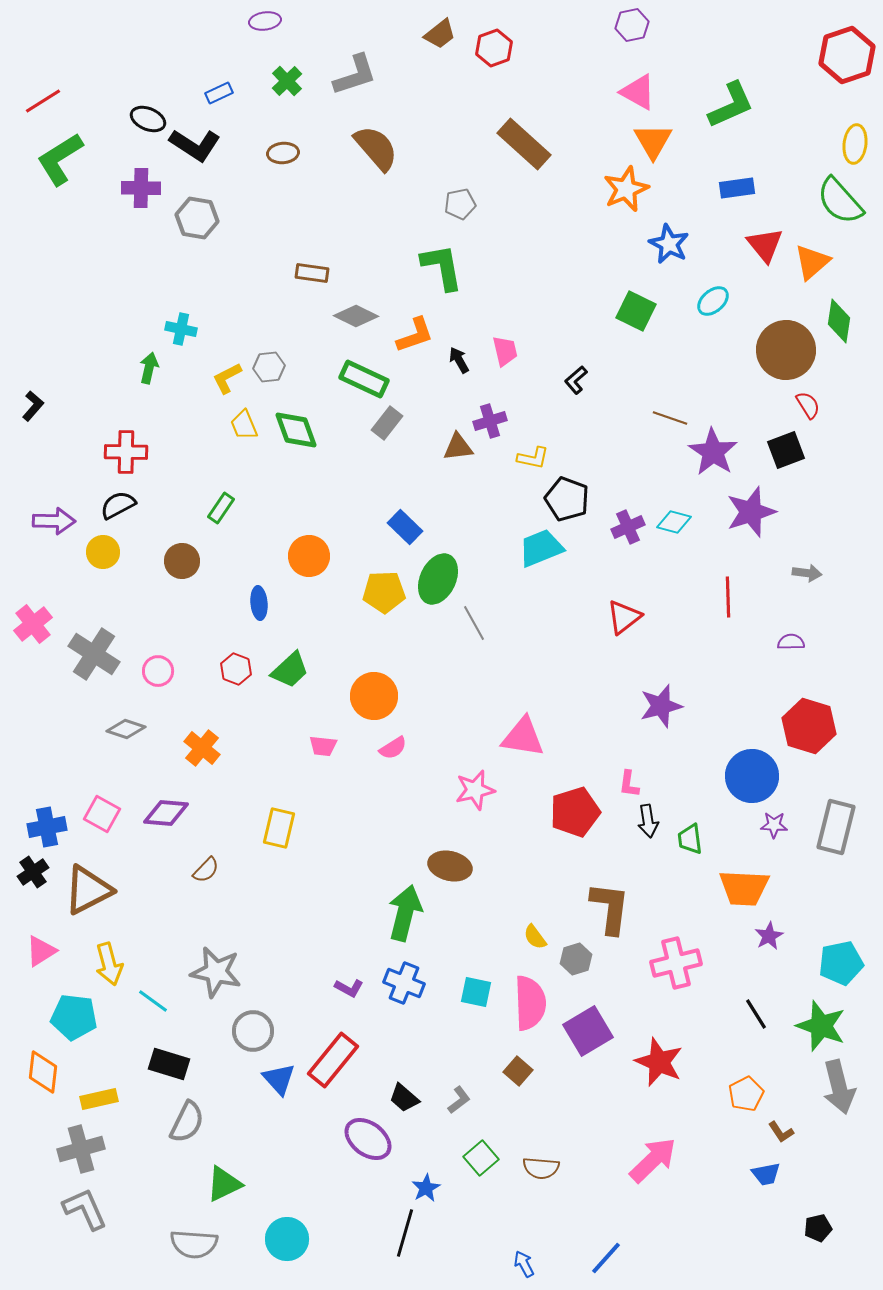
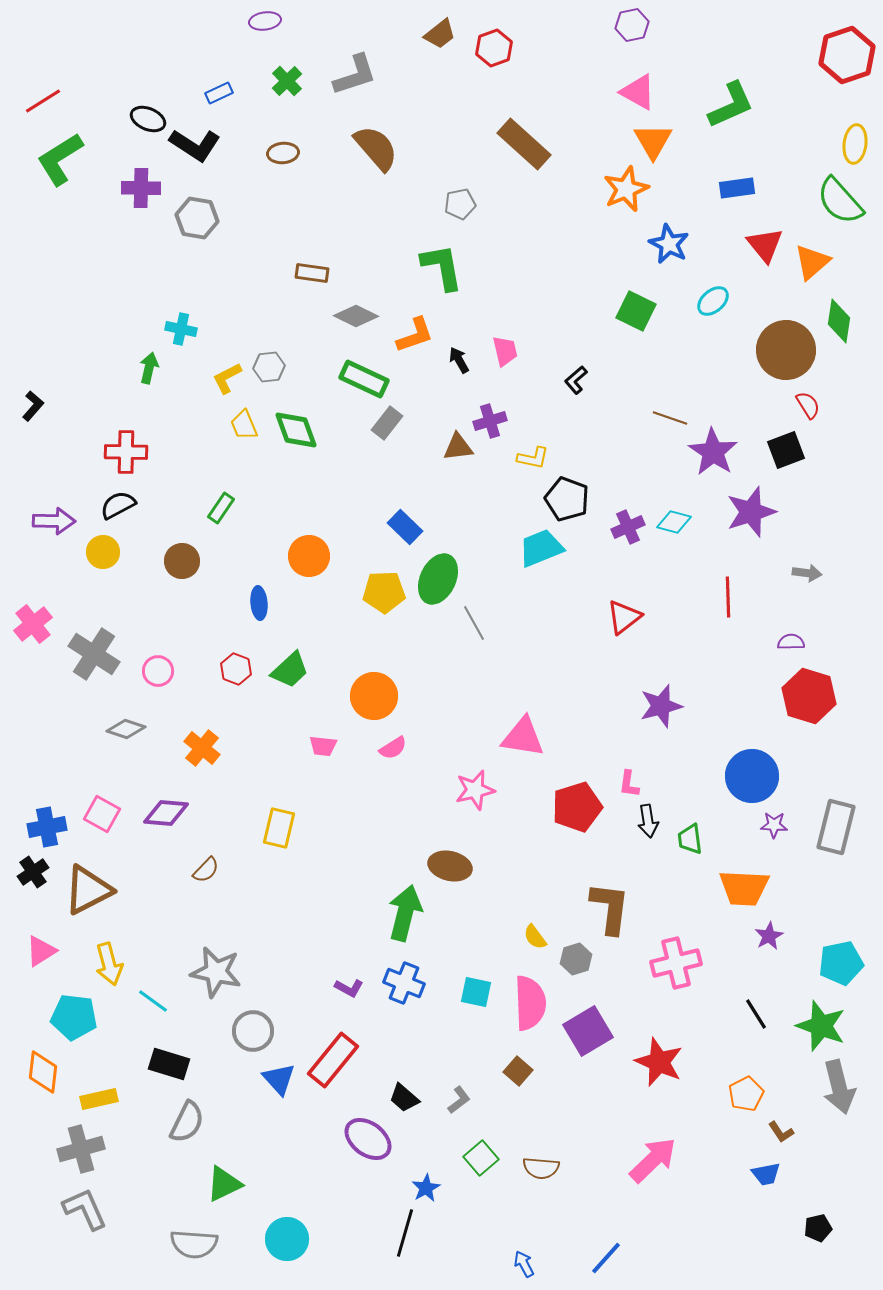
red hexagon at (809, 726): moved 30 px up
red pentagon at (575, 812): moved 2 px right, 5 px up
